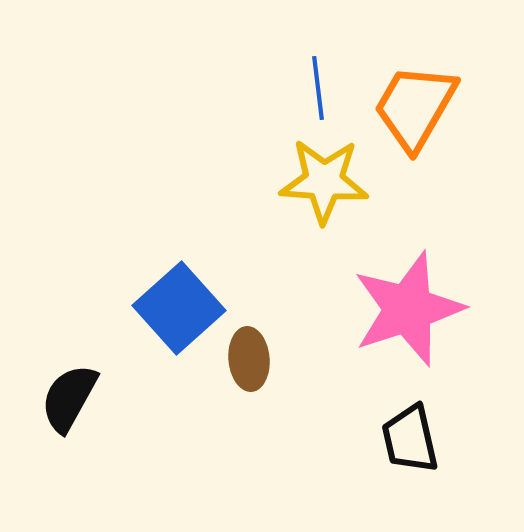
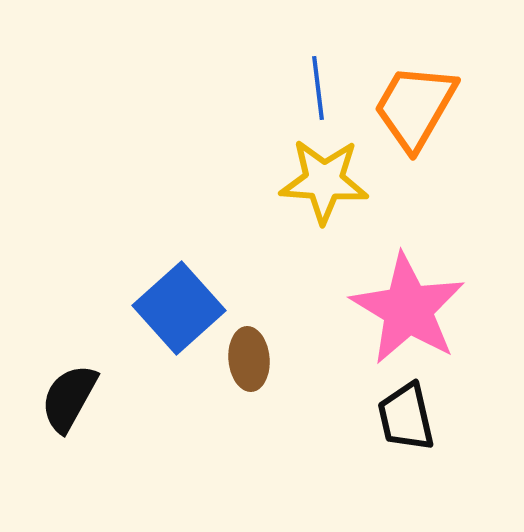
pink star: rotated 23 degrees counterclockwise
black trapezoid: moved 4 px left, 22 px up
